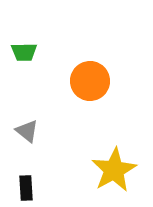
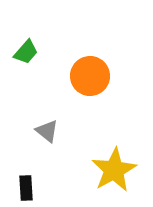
green trapezoid: moved 2 px right; rotated 48 degrees counterclockwise
orange circle: moved 5 px up
gray triangle: moved 20 px right
